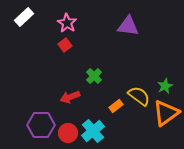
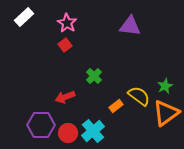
purple triangle: moved 2 px right
red arrow: moved 5 px left
